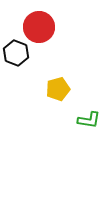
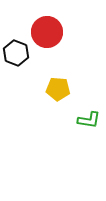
red circle: moved 8 px right, 5 px down
yellow pentagon: rotated 20 degrees clockwise
